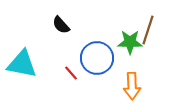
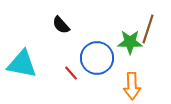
brown line: moved 1 px up
